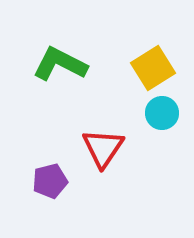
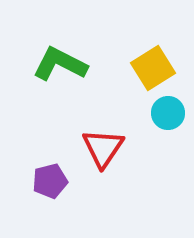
cyan circle: moved 6 px right
